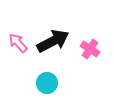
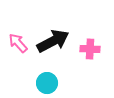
pink cross: rotated 30 degrees counterclockwise
